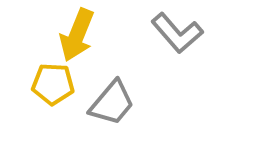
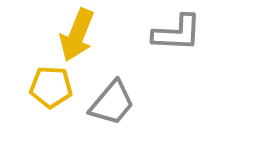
gray L-shape: rotated 46 degrees counterclockwise
yellow pentagon: moved 2 px left, 3 px down
